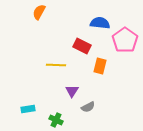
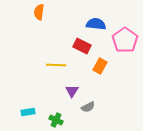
orange semicircle: rotated 21 degrees counterclockwise
blue semicircle: moved 4 px left, 1 px down
orange rectangle: rotated 14 degrees clockwise
cyan rectangle: moved 3 px down
